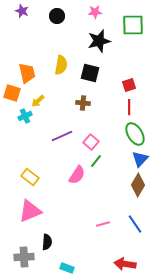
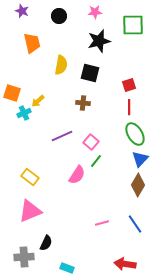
black circle: moved 2 px right
orange trapezoid: moved 5 px right, 30 px up
cyan cross: moved 1 px left, 3 px up
pink line: moved 1 px left, 1 px up
black semicircle: moved 1 px left, 1 px down; rotated 21 degrees clockwise
